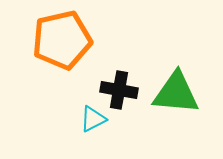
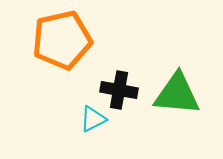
green triangle: moved 1 px right, 1 px down
